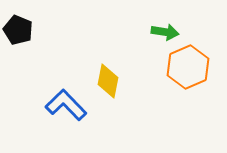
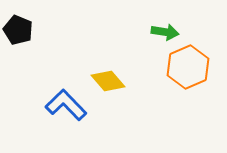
yellow diamond: rotated 52 degrees counterclockwise
